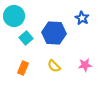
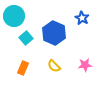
blue hexagon: rotated 20 degrees clockwise
